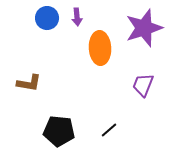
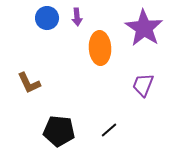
purple star: rotated 21 degrees counterclockwise
brown L-shape: rotated 55 degrees clockwise
